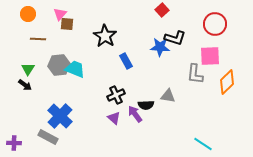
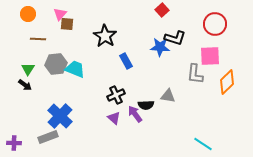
gray hexagon: moved 3 px left, 1 px up
gray rectangle: rotated 48 degrees counterclockwise
